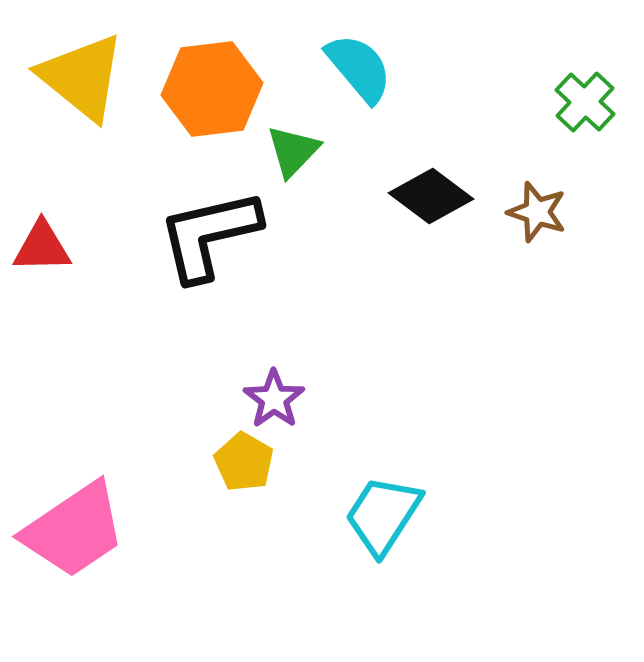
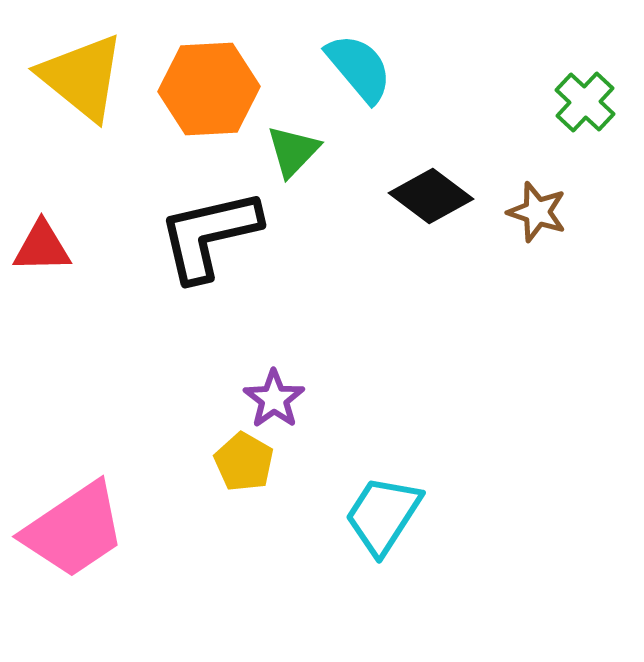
orange hexagon: moved 3 px left; rotated 4 degrees clockwise
